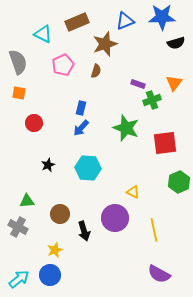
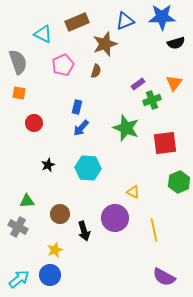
purple rectangle: rotated 56 degrees counterclockwise
blue rectangle: moved 4 px left, 1 px up
purple semicircle: moved 5 px right, 3 px down
